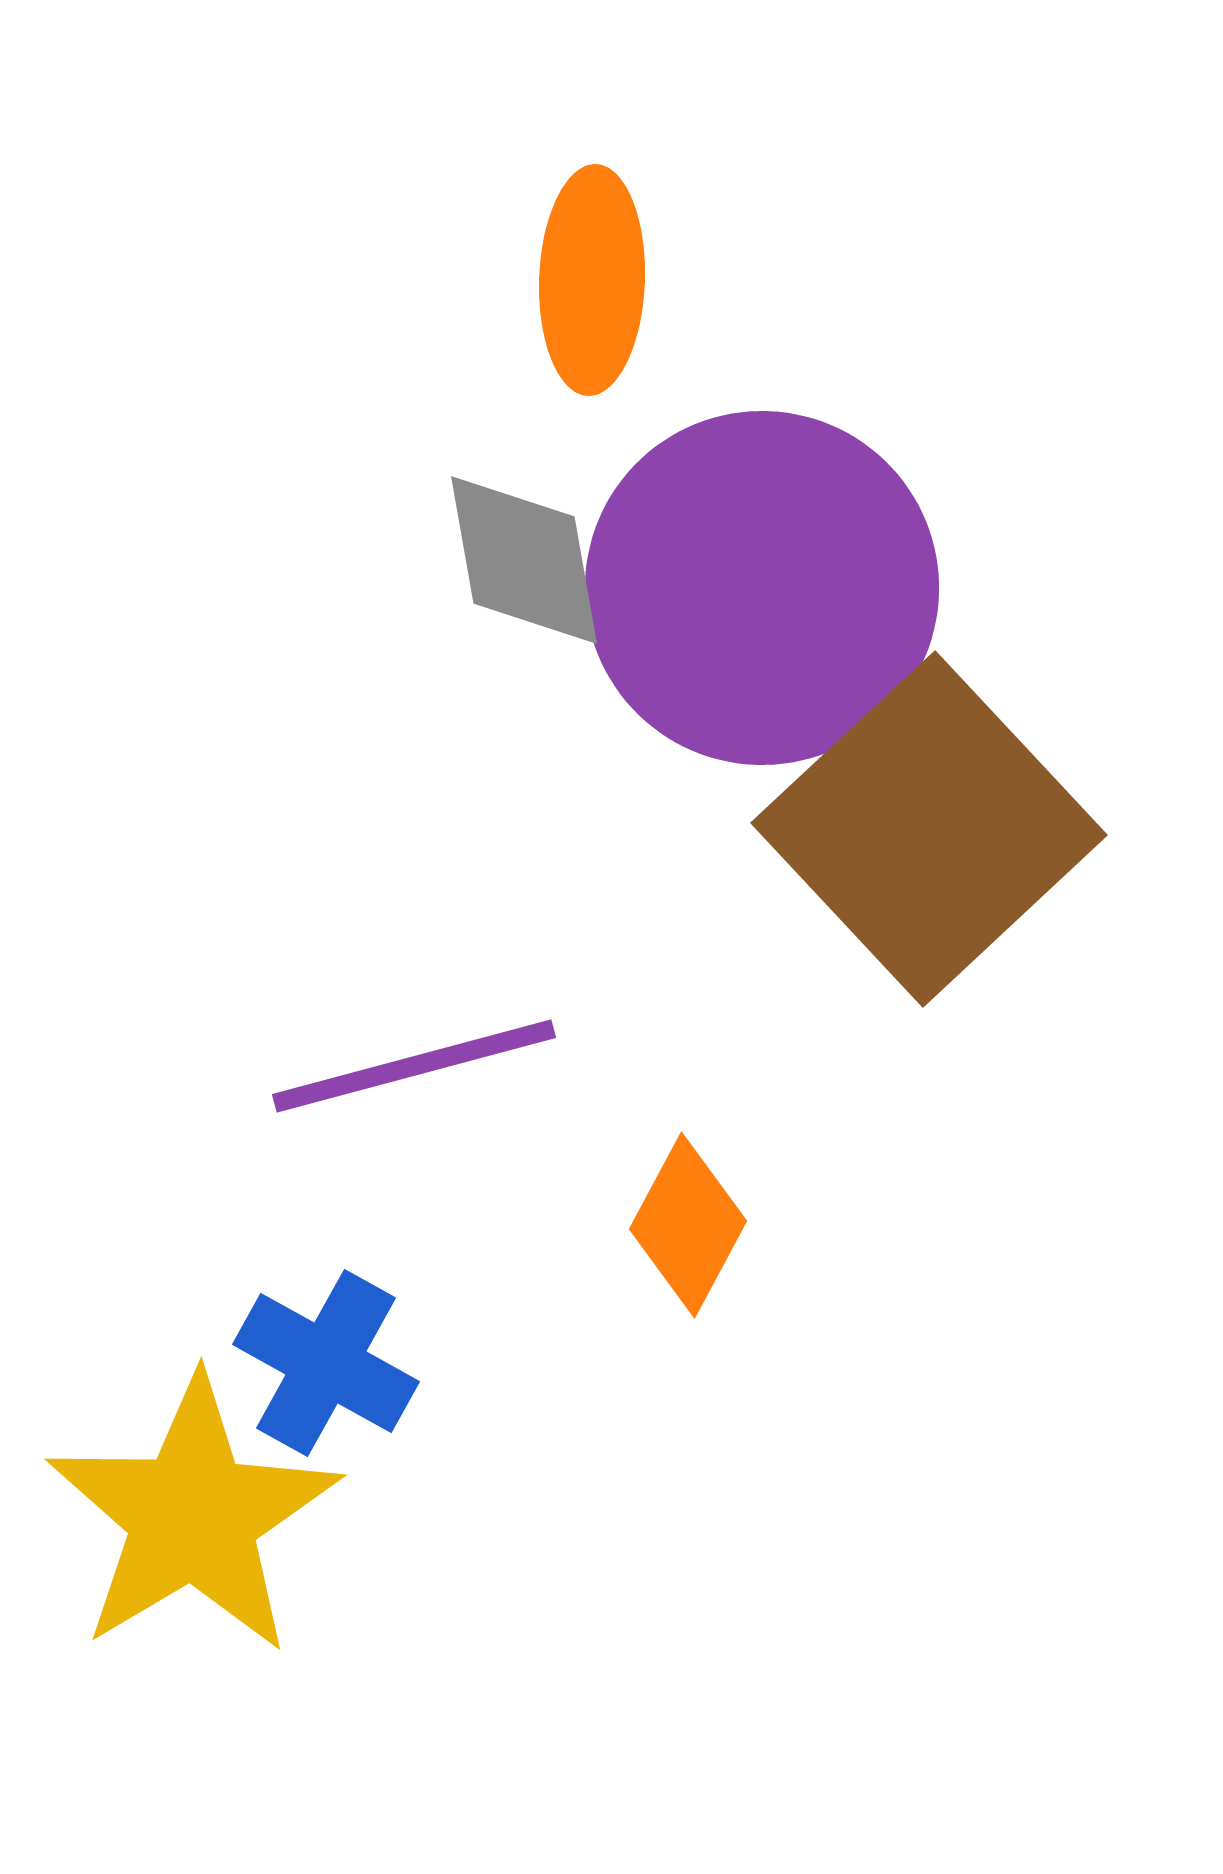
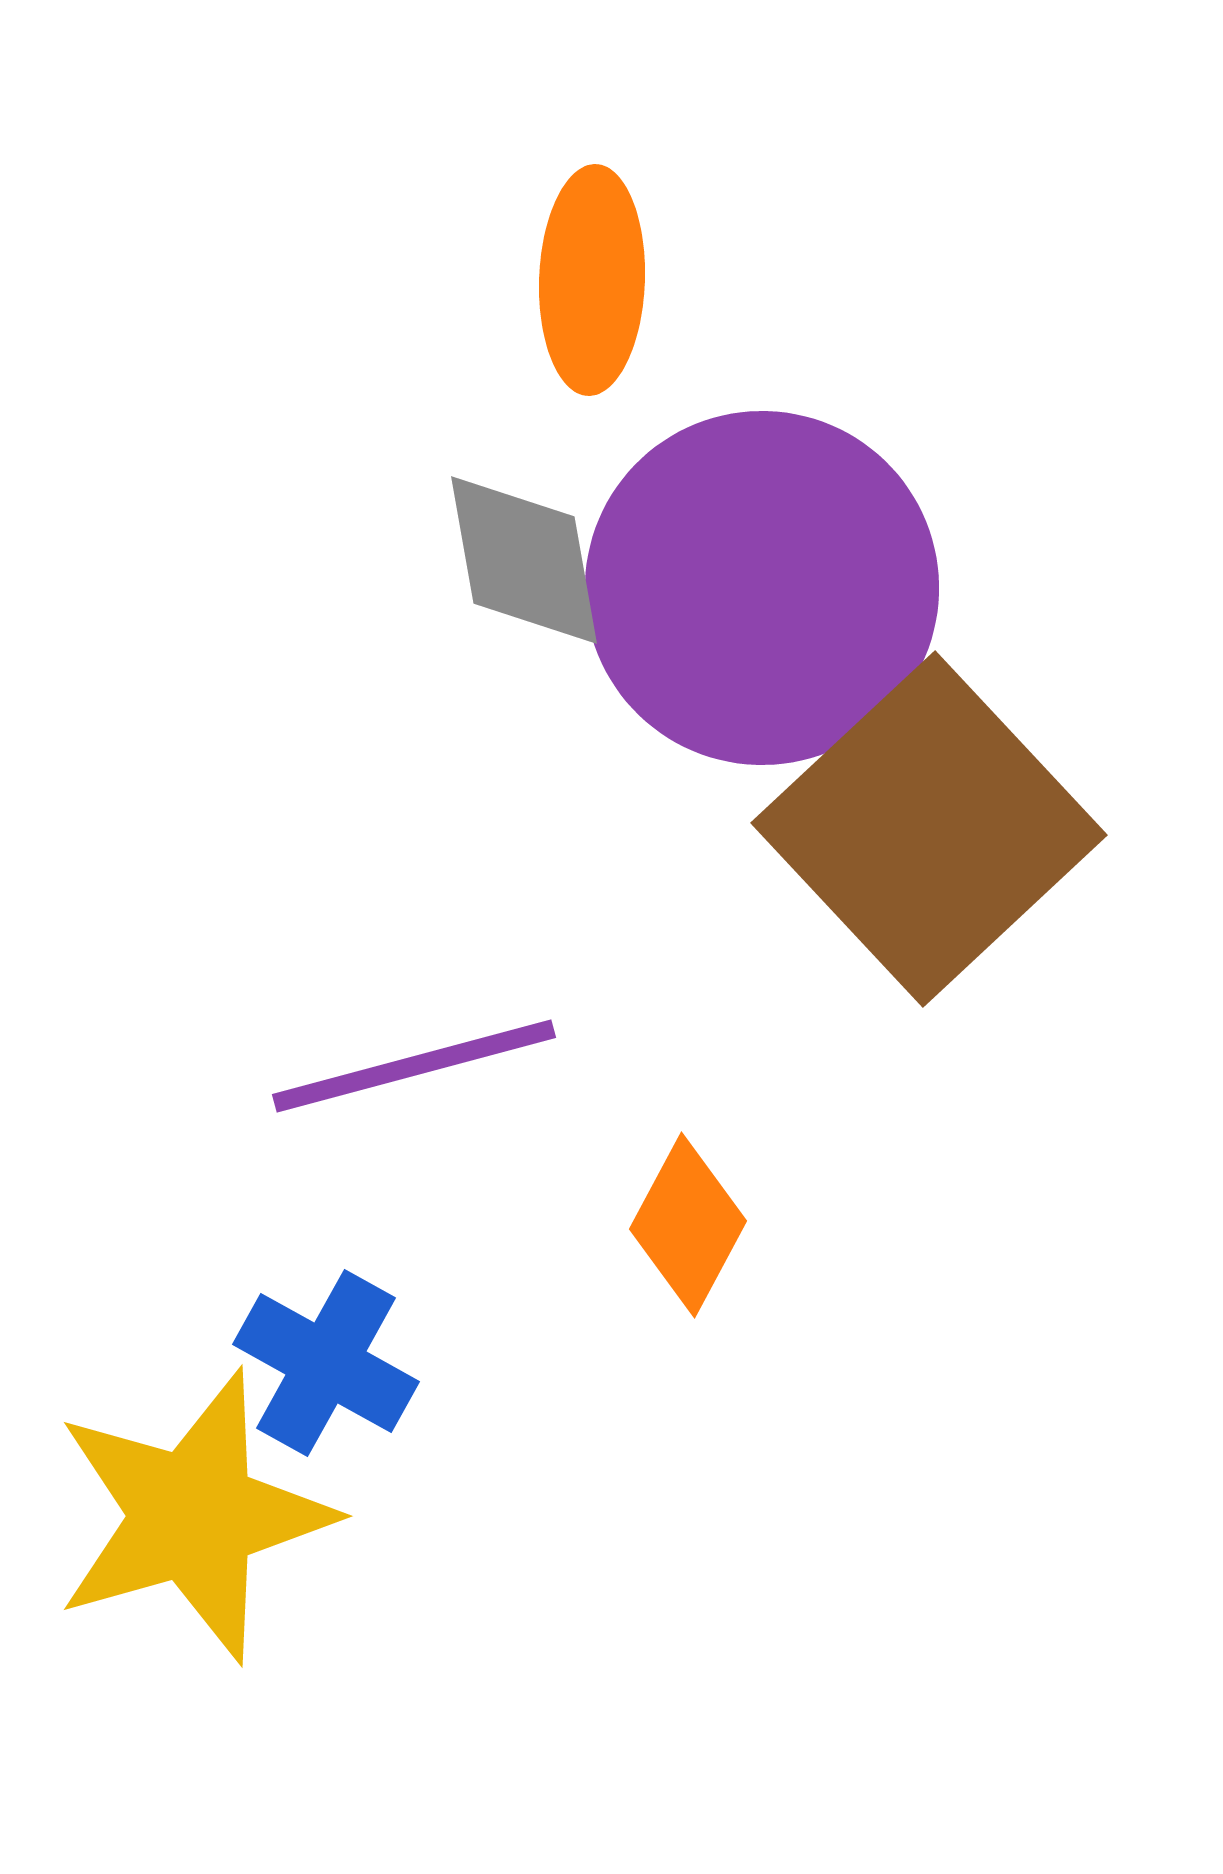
yellow star: rotated 15 degrees clockwise
